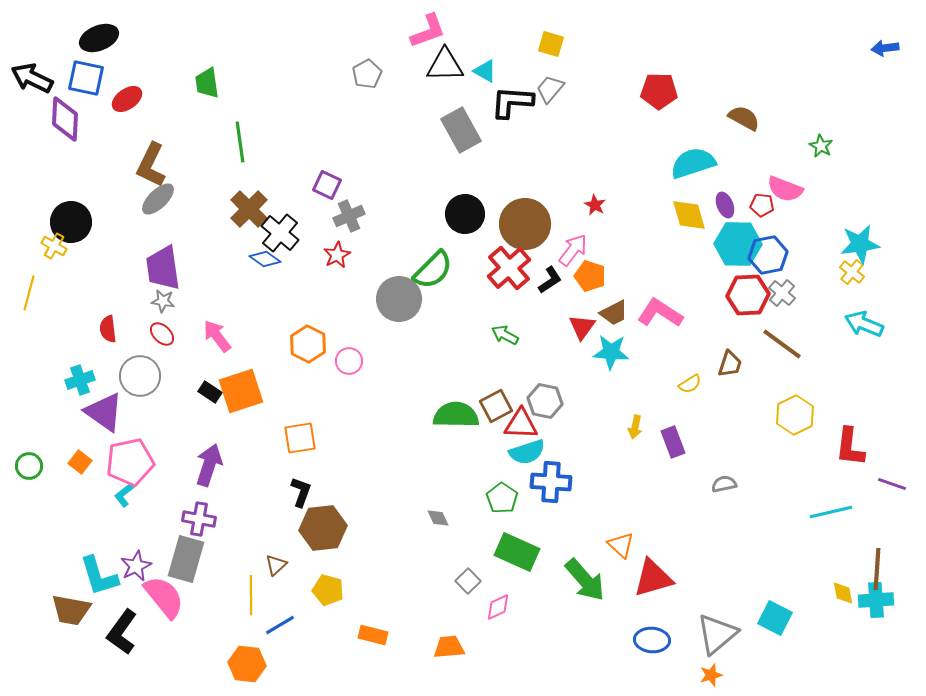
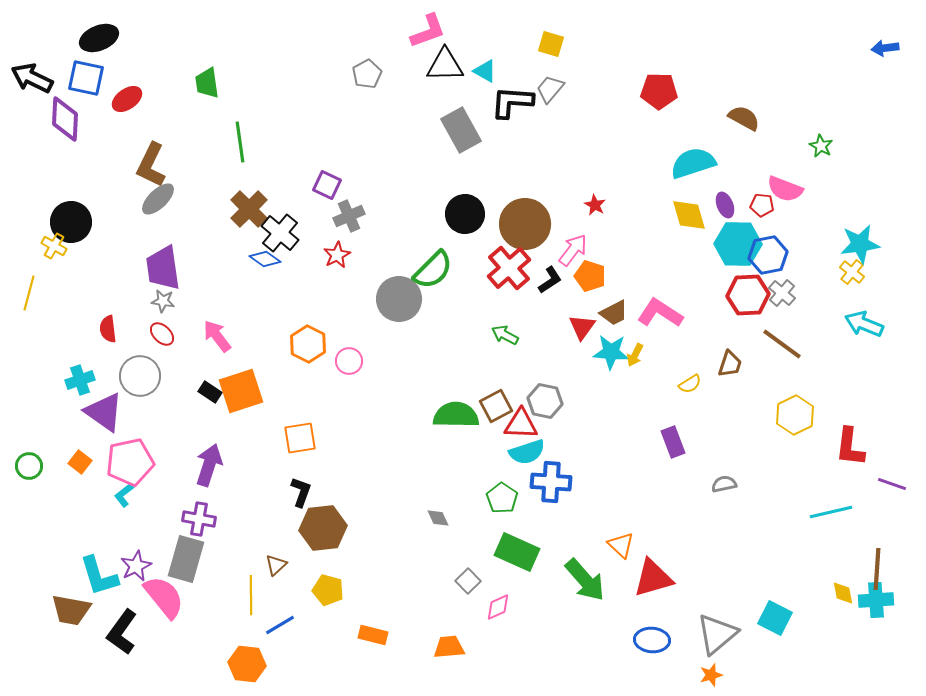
yellow arrow at (635, 427): moved 72 px up; rotated 15 degrees clockwise
